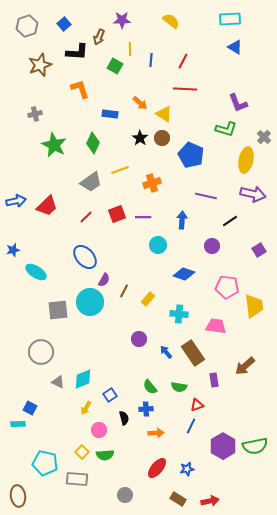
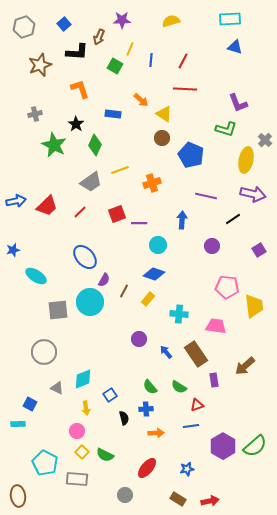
yellow semicircle at (171, 21): rotated 54 degrees counterclockwise
gray hexagon at (27, 26): moved 3 px left, 1 px down
blue triangle at (235, 47): rotated 14 degrees counterclockwise
yellow line at (130, 49): rotated 24 degrees clockwise
orange arrow at (140, 103): moved 1 px right, 3 px up
blue rectangle at (110, 114): moved 3 px right
gray cross at (264, 137): moved 1 px right, 3 px down
black star at (140, 138): moved 64 px left, 14 px up
green diamond at (93, 143): moved 2 px right, 2 px down
red line at (86, 217): moved 6 px left, 5 px up
purple line at (143, 217): moved 4 px left, 6 px down
black line at (230, 221): moved 3 px right, 2 px up
cyan ellipse at (36, 272): moved 4 px down
blue diamond at (184, 274): moved 30 px left
gray circle at (41, 352): moved 3 px right
brown rectangle at (193, 353): moved 3 px right, 1 px down
gray triangle at (58, 382): moved 1 px left, 6 px down
green semicircle at (179, 387): rotated 21 degrees clockwise
blue square at (30, 408): moved 4 px up
yellow arrow at (86, 408): rotated 40 degrees counterclockwise
blue line at (191, 426): rotated 56 degrees clockwise
pink circle at (99, 430): moved 22 px left, 1 px down
green semicircle at (255, 446): rotated 30 degrees counterclockwise
green semicircle at (105, 455): rotated 30 degrees clockwise
cyan pentagon at (45, 463): rotated 15 degrees clockwise
red ellipse at (157, 468): moved 10 px left
